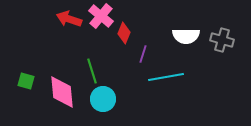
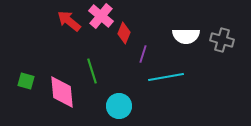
red arrow: moved 2 px down; rotated 20 degrees clockwise
cyan circle: moved 16 px right, 7 px down
